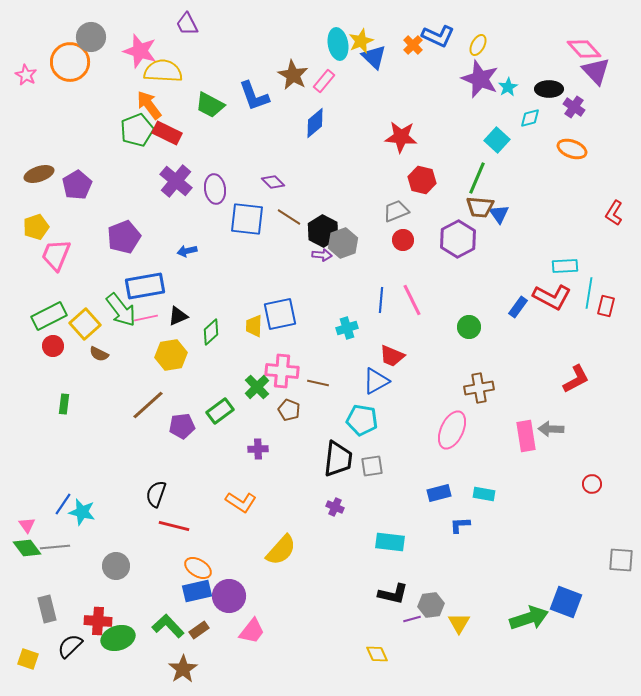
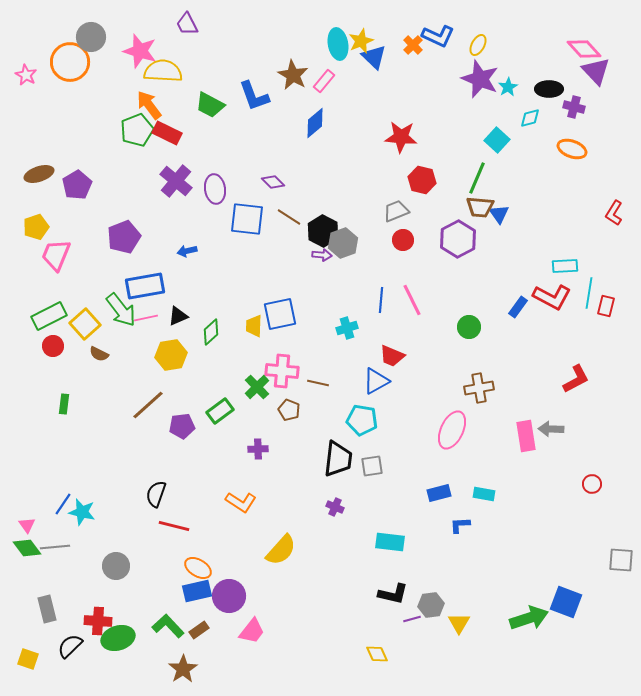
purple cross at (574, 107): rotated 20 degrees counterclockwise
